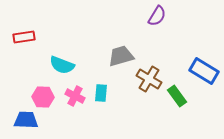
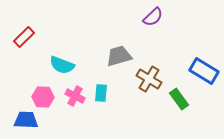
purple semicircle: moved 4 px left, 1 px down; rotated 15 degrees clockwise
red rectangle: rotated 35 degrees counterclockwise
gray trapezoid: moved 2 px left
green rectangle: moved 2 px right, 3 px down
